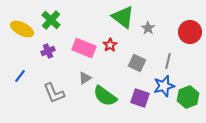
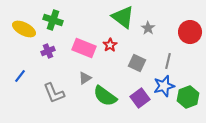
green cross: moved 2 px right; rotated 24 degrees counterclockwise
yellow ellipse: moved 2 px right
purple square: rotated 36 degrees clockwise
